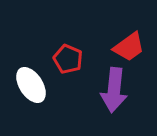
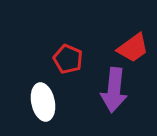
red trapezoid: moved 4 px right, 1 px down
white ellipse: moved 12 px right, 17 px down; rotated 21 degrees clockwise
